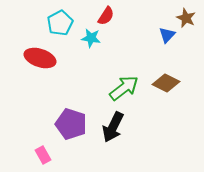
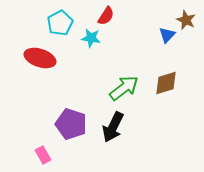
brown star: moved 2 px down
brown diamond: rotated 44 degrees counterclockwise
